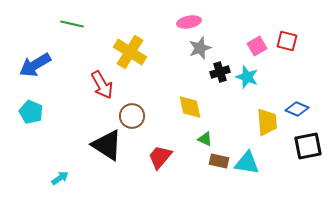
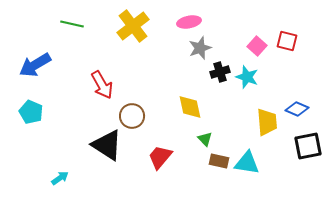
pink square: rotated 18 degrees counterclockwise
yellow cross: moved 3 px right, 26 px up; rotated 20 degrees clockwise
green triangle: rotated 21 degrees clockwise
